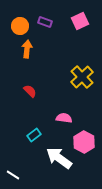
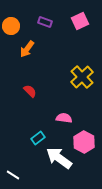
orange circle: moved 9 px left
orange arrow: rotated 150 degrees counterclockwise
cyan rectangle: moved 4 px right, 3 px down
